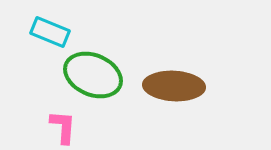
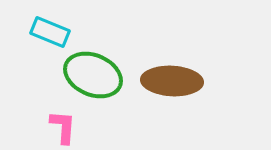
brown ellipse: moved 2 px left, 5 px up
